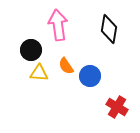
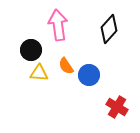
black diamond: rotated 32 degrees clockwise
blue circle: moved 1 px left, 1 px up
